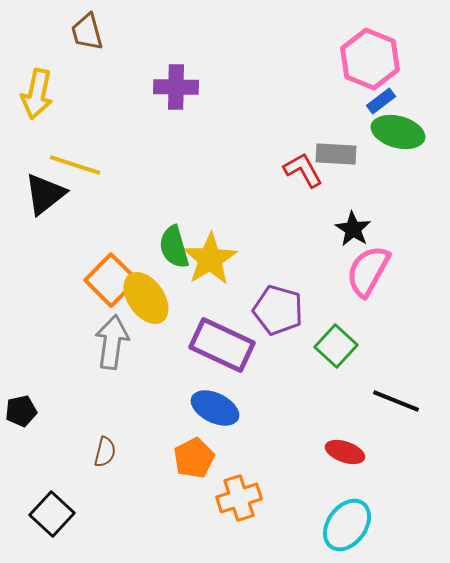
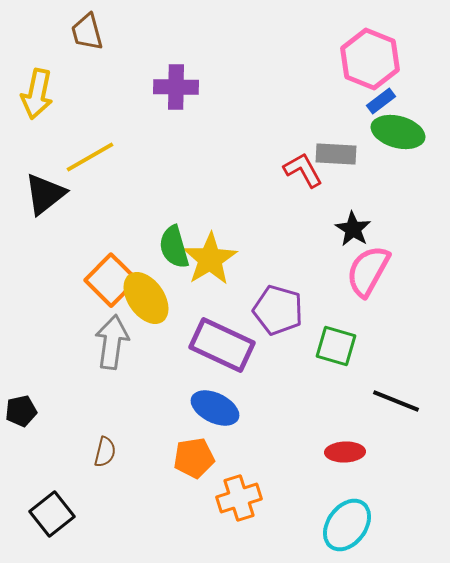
yellow line: moved 15 px right, 8 px up; rotated 48 degrees counterclockwise
green square: rotated 27 degrees counterclockwise
red ellipse: rotated 21 degrees counterclockwise
orange pentagon: rotated 18 degrees clockwise
black square: rotated 9 degrees clockwise
